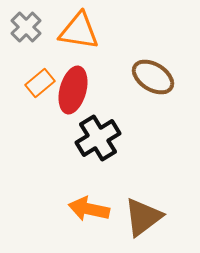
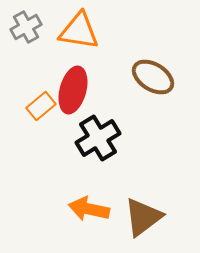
gray cross: rotated 16 degrees clockwise
orange rectangle: moved 1 px right, 23 px down
